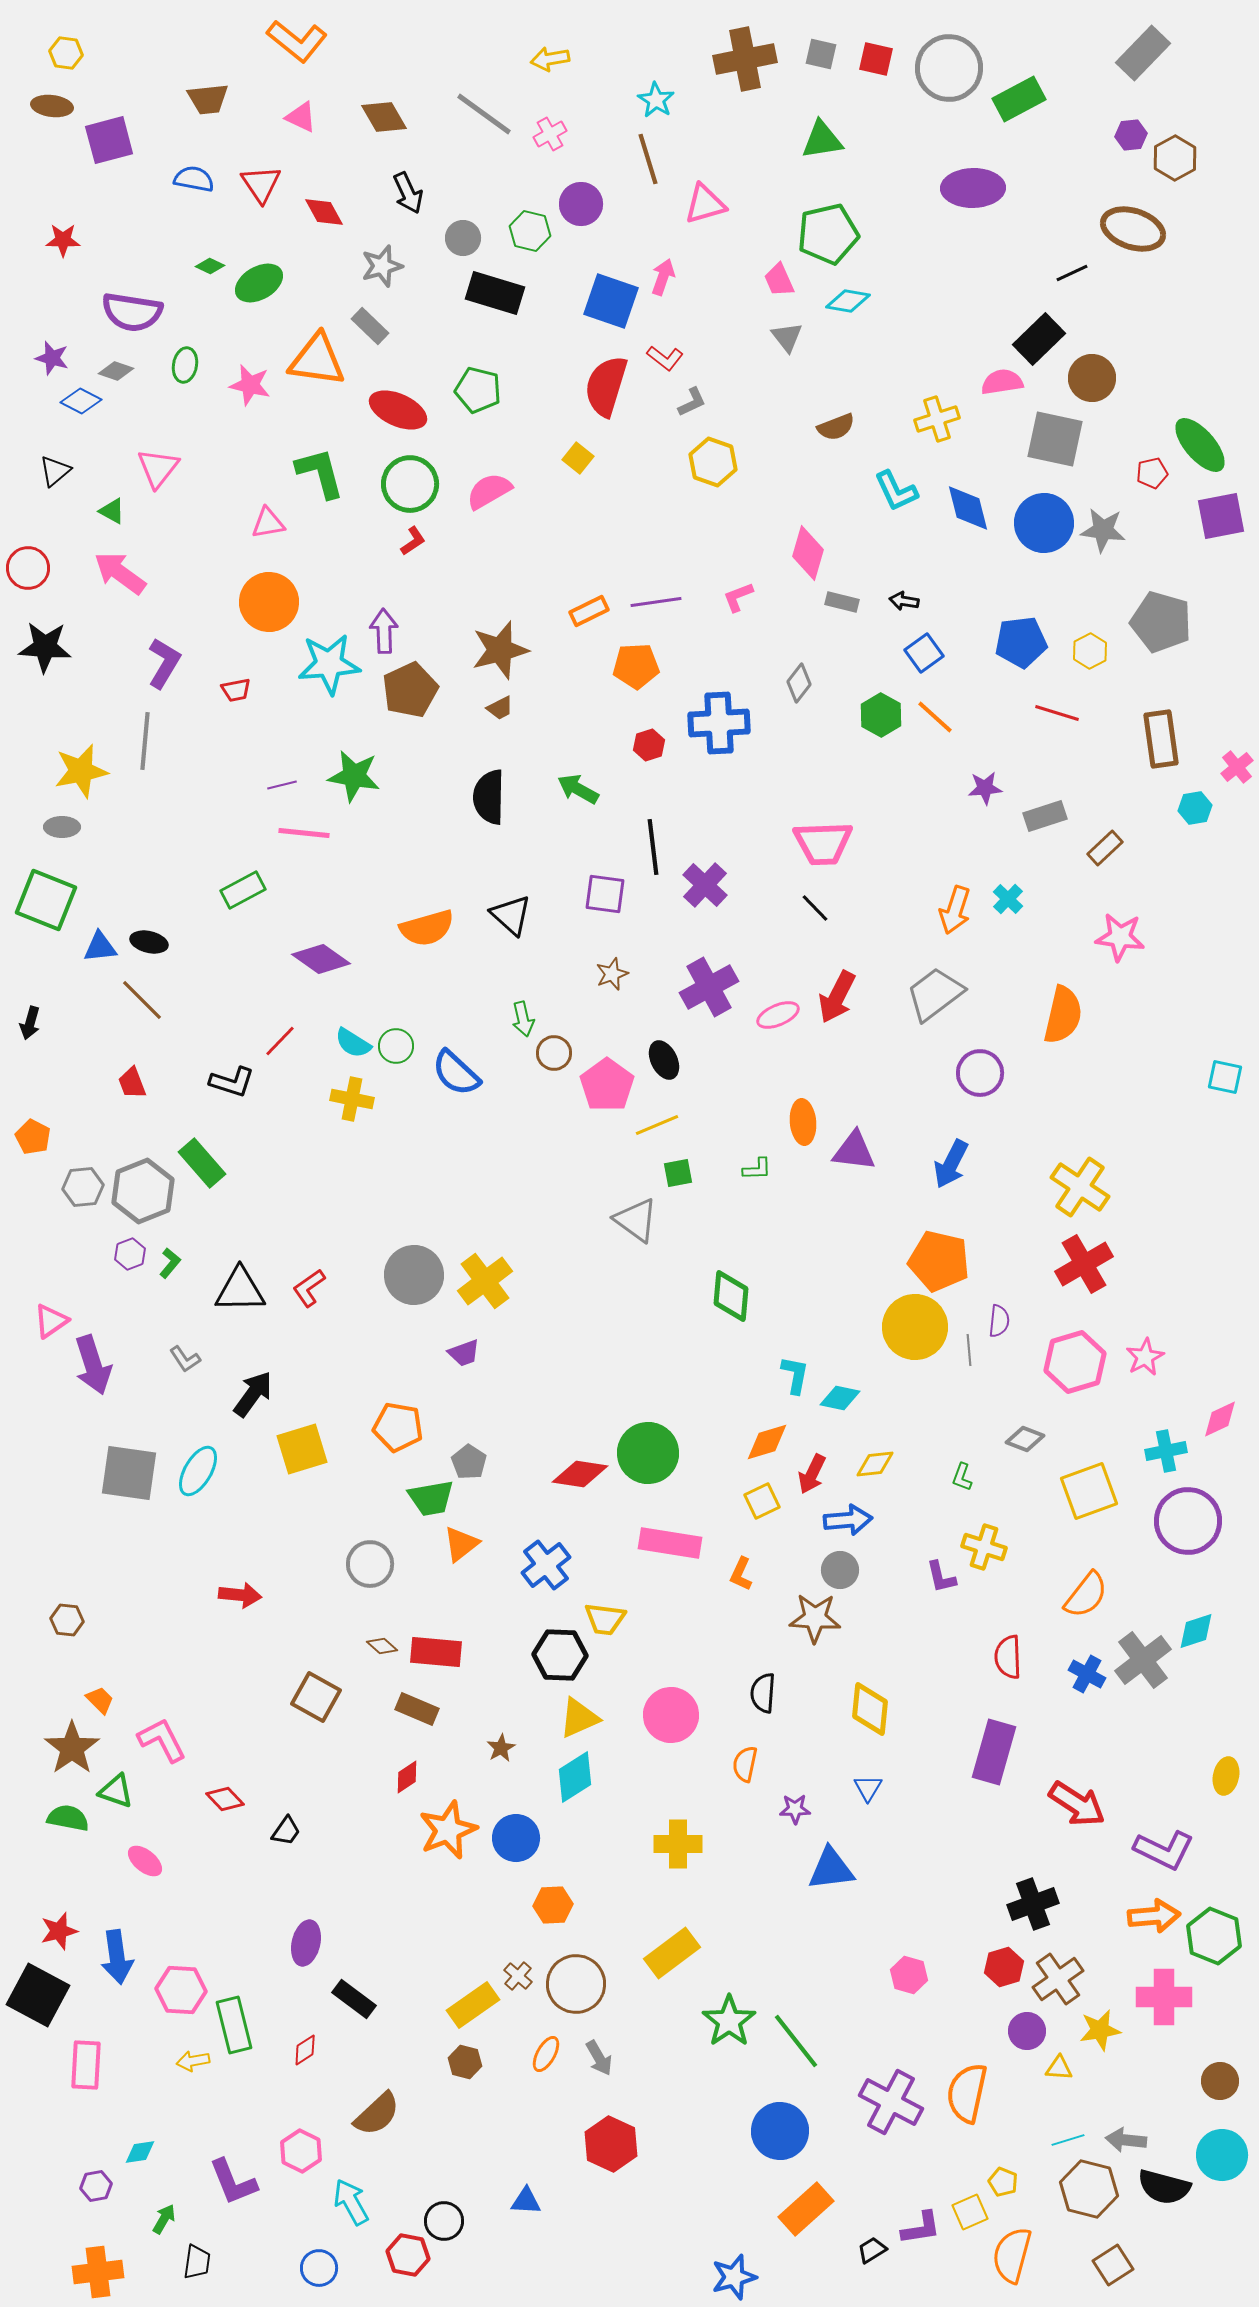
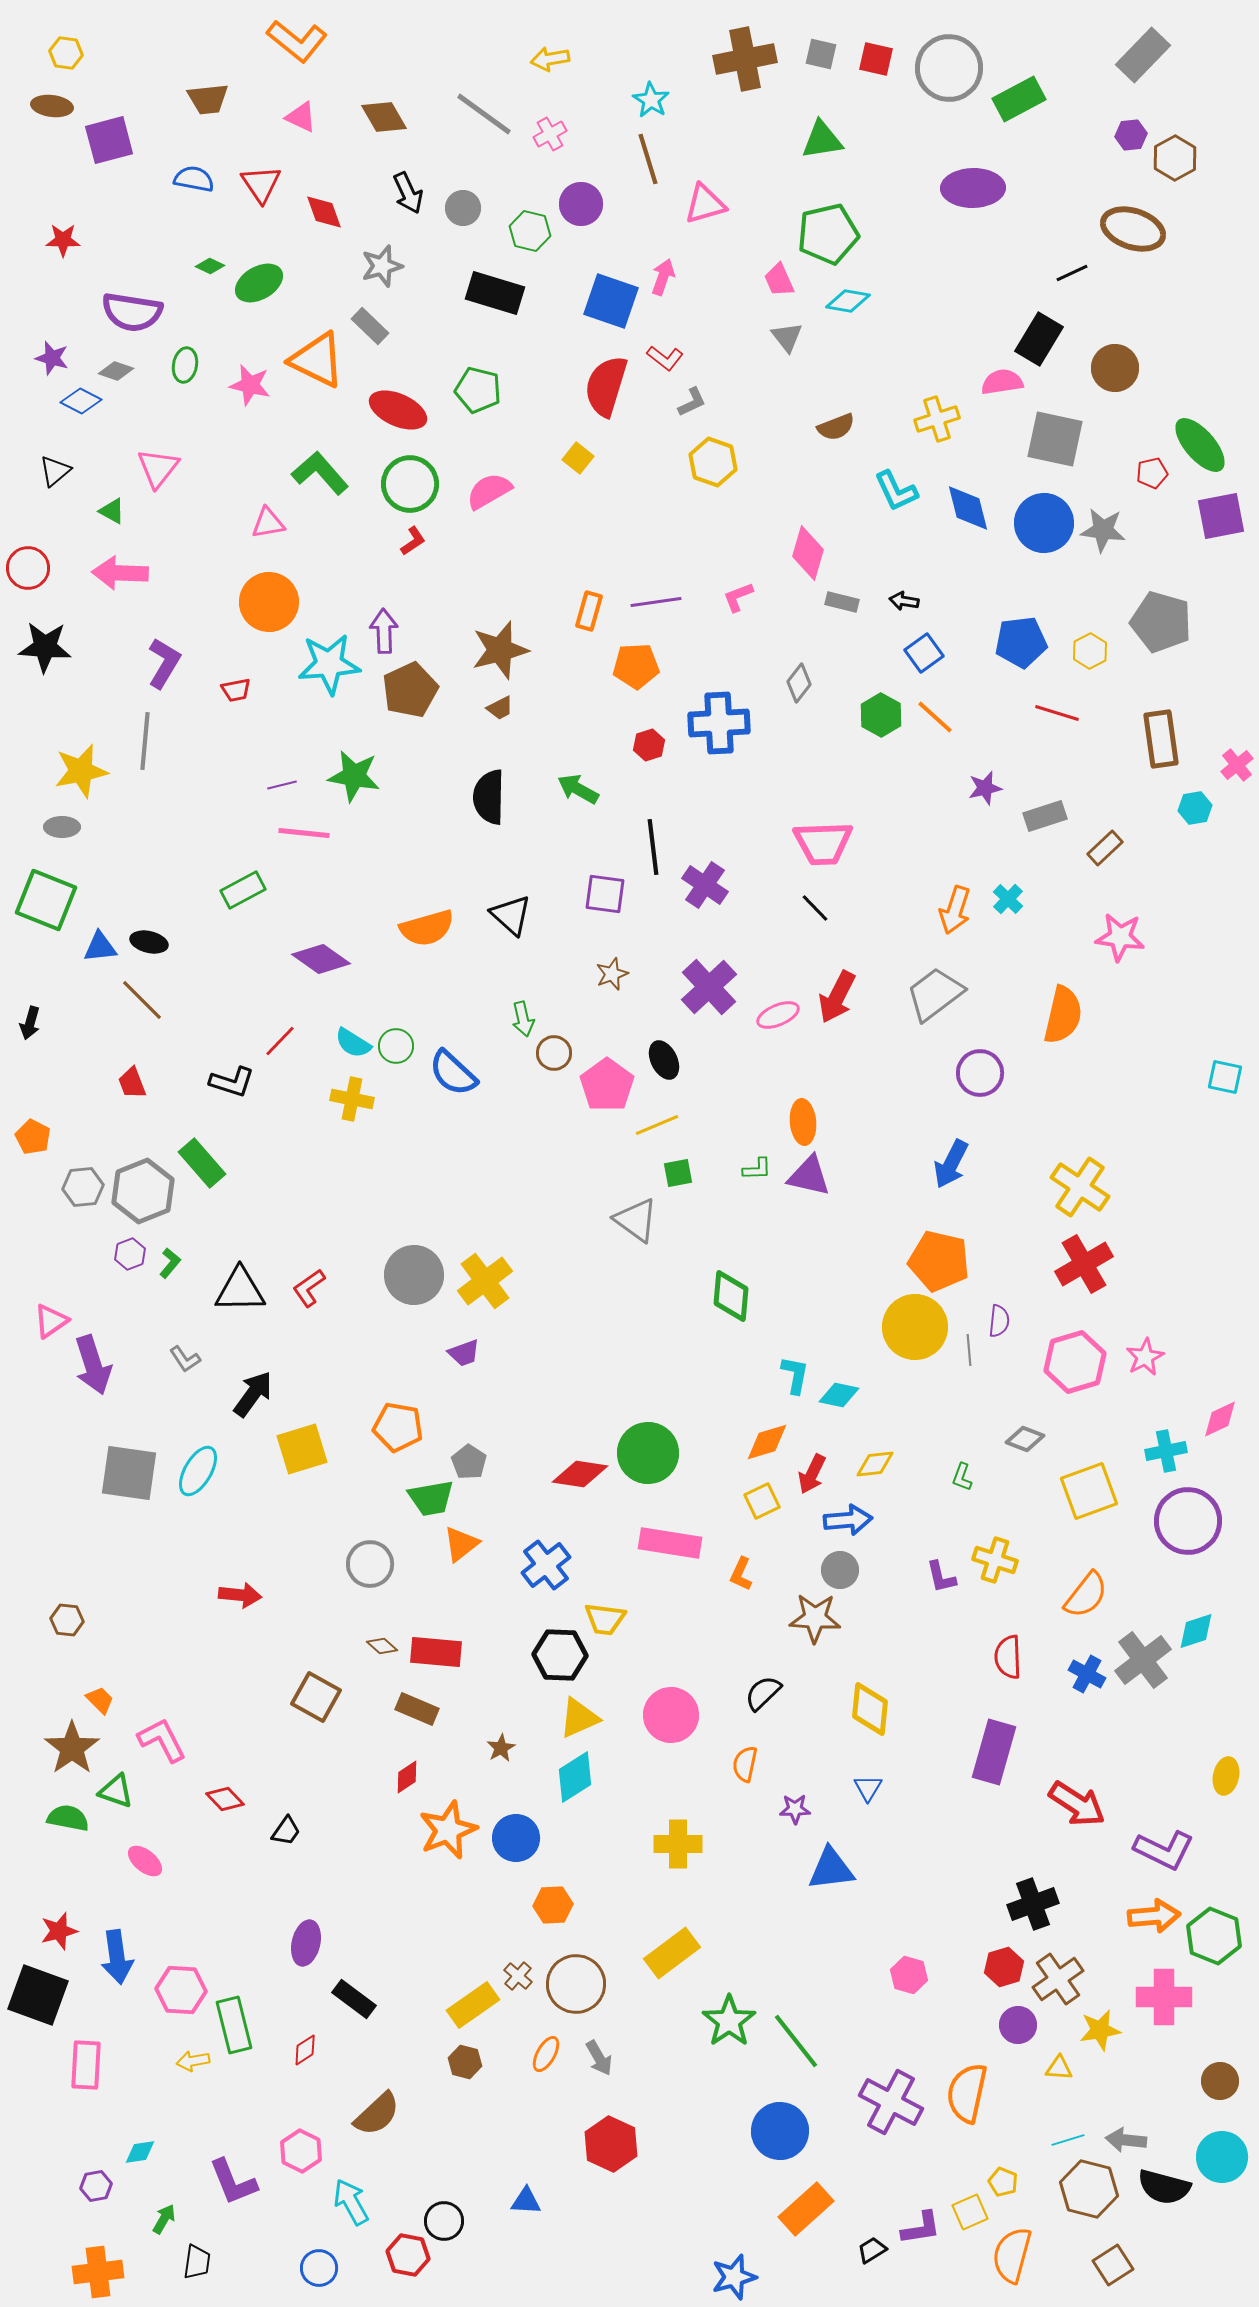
gray rectangle at (1143, 53): moved 2 px down
cyan star at (656, 100): moved 5 px left
red diamond at (324, 212): rotated 9 degrees clockwise
gray circle at (463, 238): moved 30 px up
black rectangle at (1039, 339): rotated 15 degrees counterclockwise
orange triangle at (317, 360): rotated 18 degrees clockwise
brown circle at (1092, 378): moved 23 px right, 10 px up
green L-shape at (320, 473): rotated 26 degrees counterclockwise
pink arrow at (120, 573): rotated 34 degrees counterclockwise
orange rectangle at (589, 611): rotated 48 degrees counterclockwise
pink cross at (1237, 767): moved 2 px up
purple star at (985, 788): rotated 8 degrees counterclockwise
purple cross at (705, 885): rotated 9 degrees counterclockwise
purple cross at (709, 987): rotated 14 degrees counterclockwise
blue semicircle at (456, 1073): moved 3 px left
purple triangle at (854, 1151): moved 45 px left, 25 px down; rotated 6 degrees clockwise
cyan diamond at (840, 1398): moved 1 px left, 3 px up
yellow cross at (984, 1547): moved 11 px right, 13 px down
black semicircle at (763, 1693): rotated 42 degrees clockwise
black square at (38, 1995): rotated 8 degrees counterclockwise
purple circle at (1027, 2031): moved 9 px left, 6 px up
cyan circle at (1222, 2155): moved 2 px down
